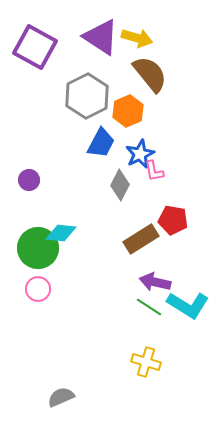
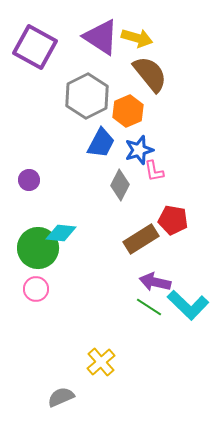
blue star: moved 1 px left, 4 px up; rotated 8 degrees clockwise
pink circle: moved 2 px left
cyan L-shape: rotated 12 degrees clockwise
yellow cross: moved 45 px left; rotated 32 degrees clockwise
